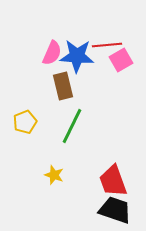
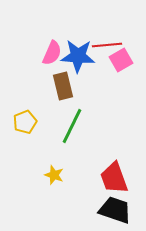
blue star: moved 1 px right
red trapezoid: moved 1 px right, 3 px up
